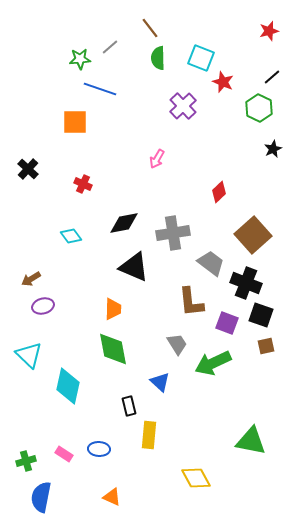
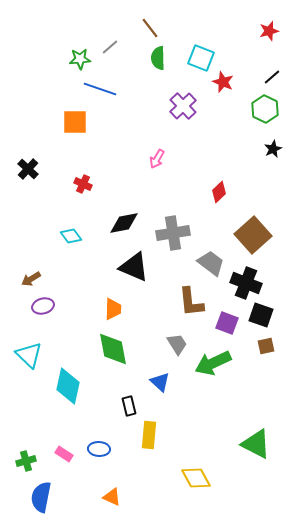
green hexagon at (259, 108): moved 6 px right, 1 px down
green triangle at (251, 441): moved 5 px right, 3 px down; rotated 16 degrees clockwise
